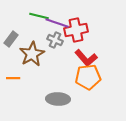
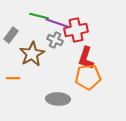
gray rectangle: moved 4 px up
red L-shape: rotated 60 degrees clockwise
